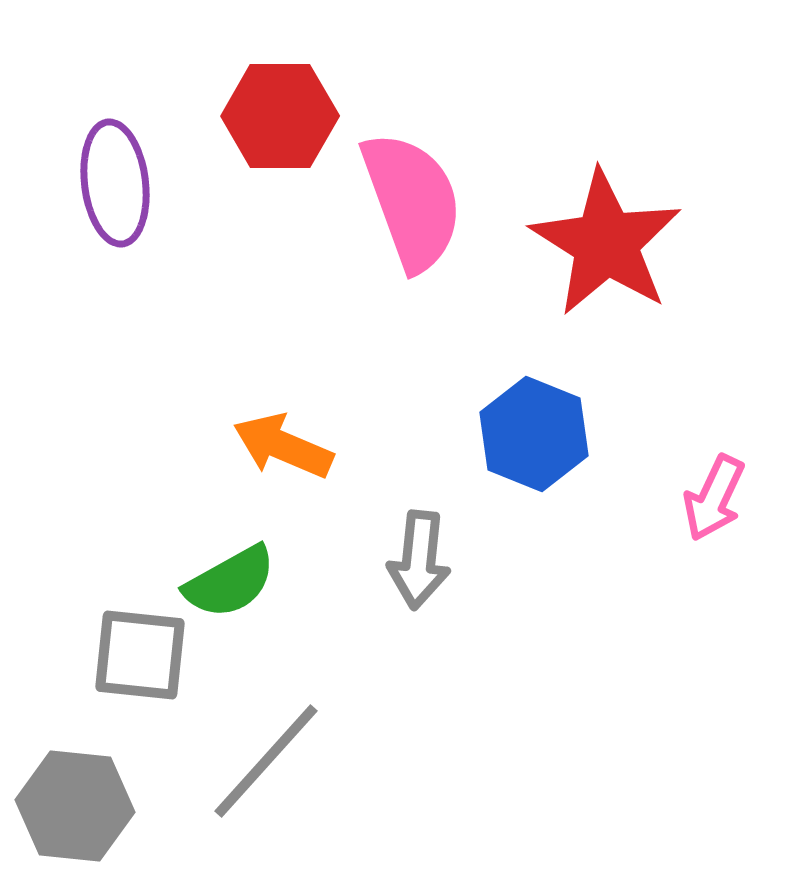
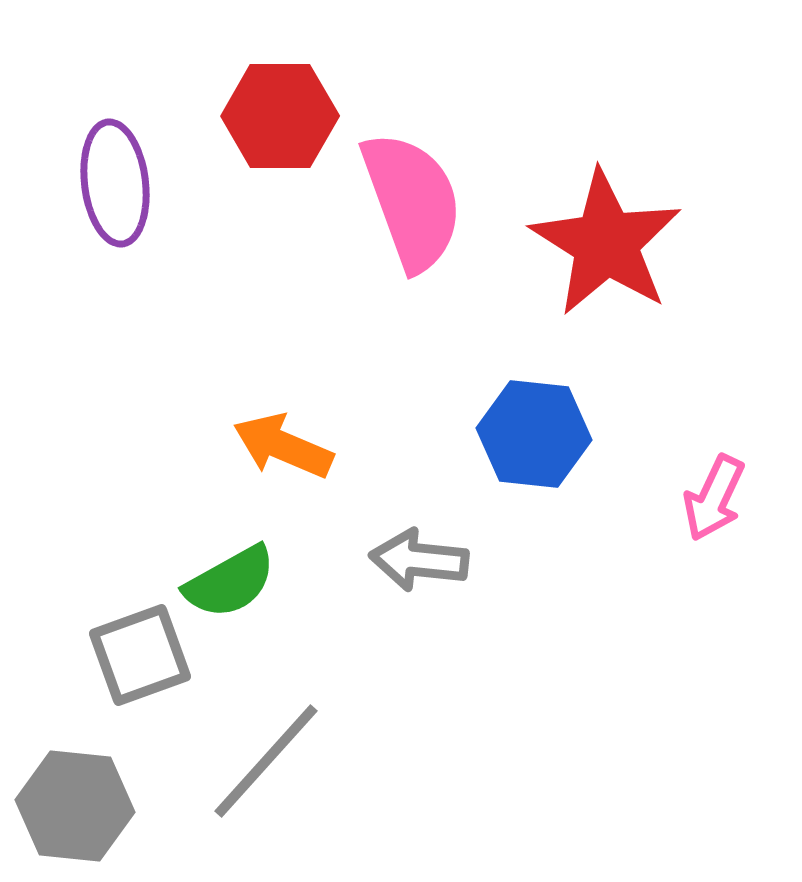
blue hexagon: rotated 16 degrees counterclockwise
gray arrow: rotated 90 degrees clockwise
gray square: rotated 26 degrees counterclockwise
